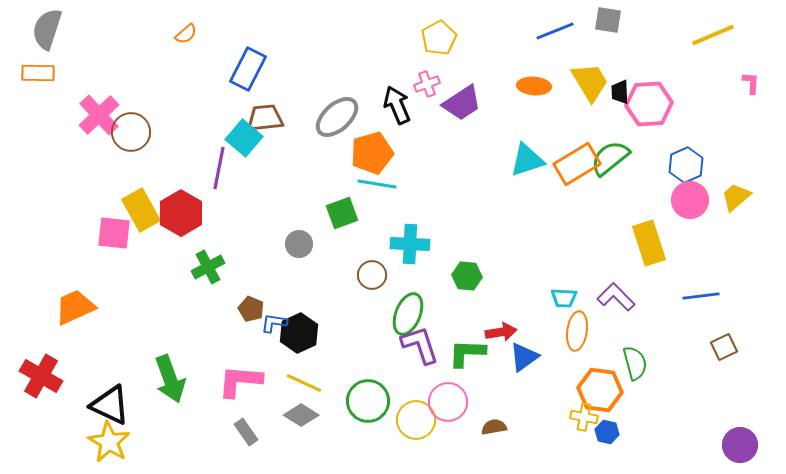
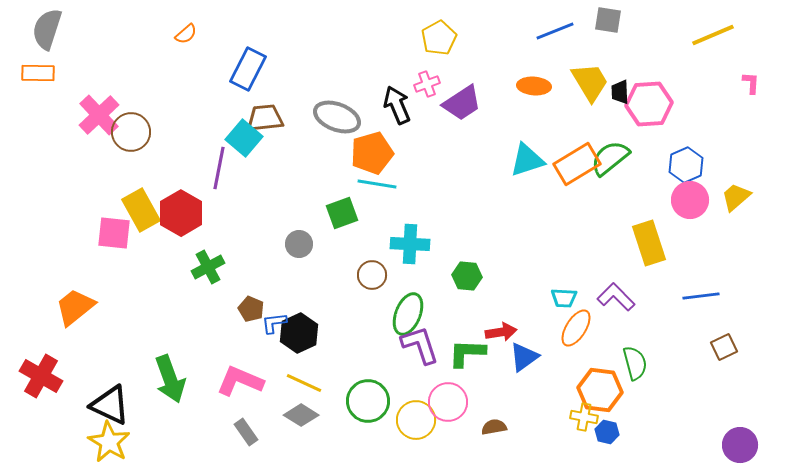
gray ellipse at (337, 117): rotated 63 degrees clockwise
orange trapezoid at (75, 307): rotated 15 degrees counterclockwise
blue L-shape at (274, 323): rotated 16 degrees counterclockwise
orange ellipse at (577, 331): moved 1 px left, 3 px up; rotated 24 degrees clockwise
pink L-shape at (240, 381): rotated 18 degrees clockwise
